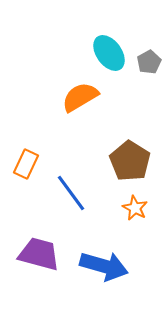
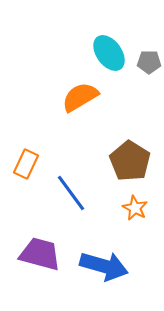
gray pentagon: rotated 30 degrees clockwise
purple trapezoid: moved 1 px right
